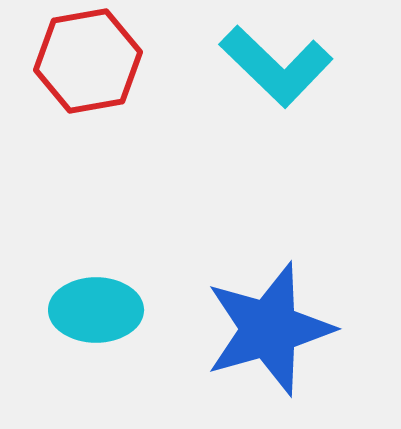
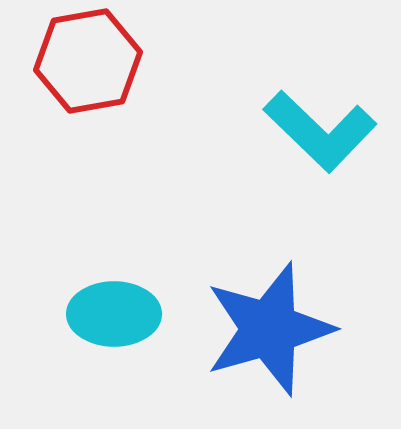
cyan L-shape: moved 44 px right, 65 px down
cyan ellipse: moved 18 px right, 4 px down
